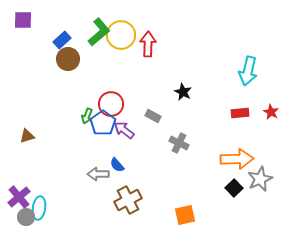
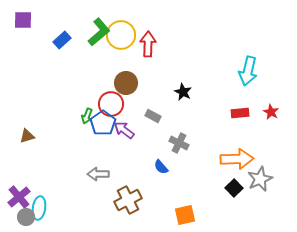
brown circle: moved 58 px right, 24 px down
blue semicircle: moved 44 px right, 2 px down
